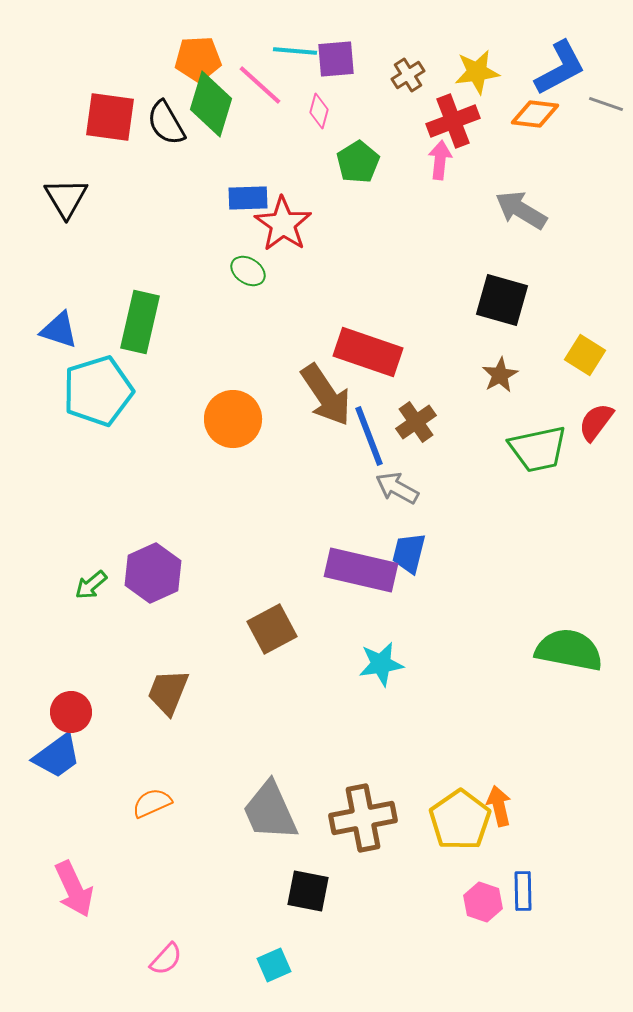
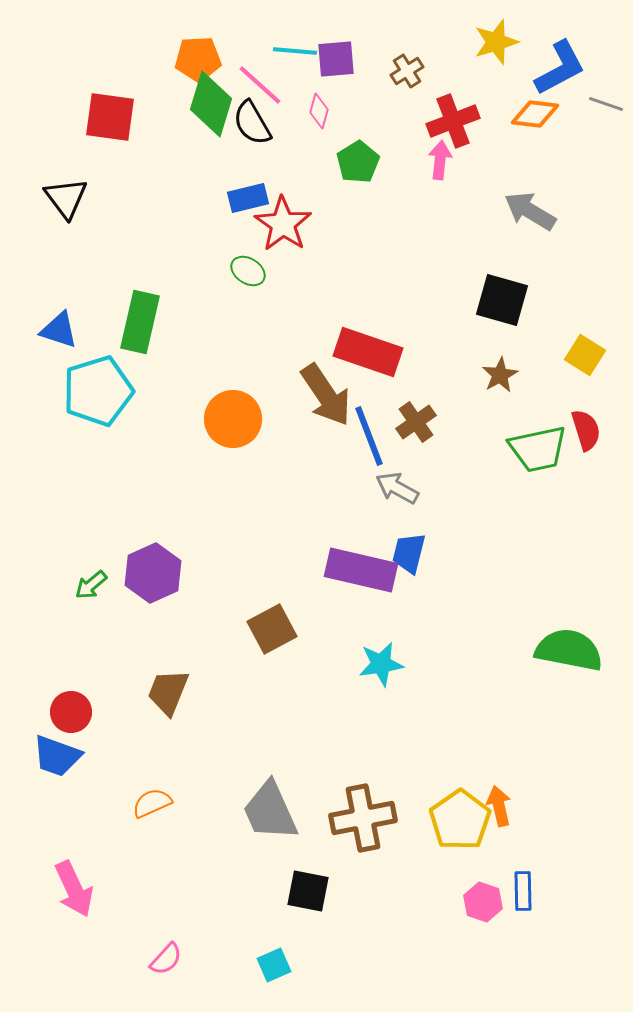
yellow star at (477, 72): moved 19 px right, 30 px up; rotated 9 degrees counterclockwise
brown cross at (408, 75): moved 1 px left, 4 px up
black semicircle at (166, 123): moved 86 px right
black triangle at (66, 198): rotated 6 degrees counterclockwise
blue rectangle at (248, 198): rotated 12 degrees counterclockwise
gray arrow at (521, 210): moved 9 px right, 1 px down
red semicircle at (596, 422): moved 10 px left, 8 px down; rotated 126 degrees clockwise
blue trapezoid at (57, 756): rotated 56 degrees clockwise
